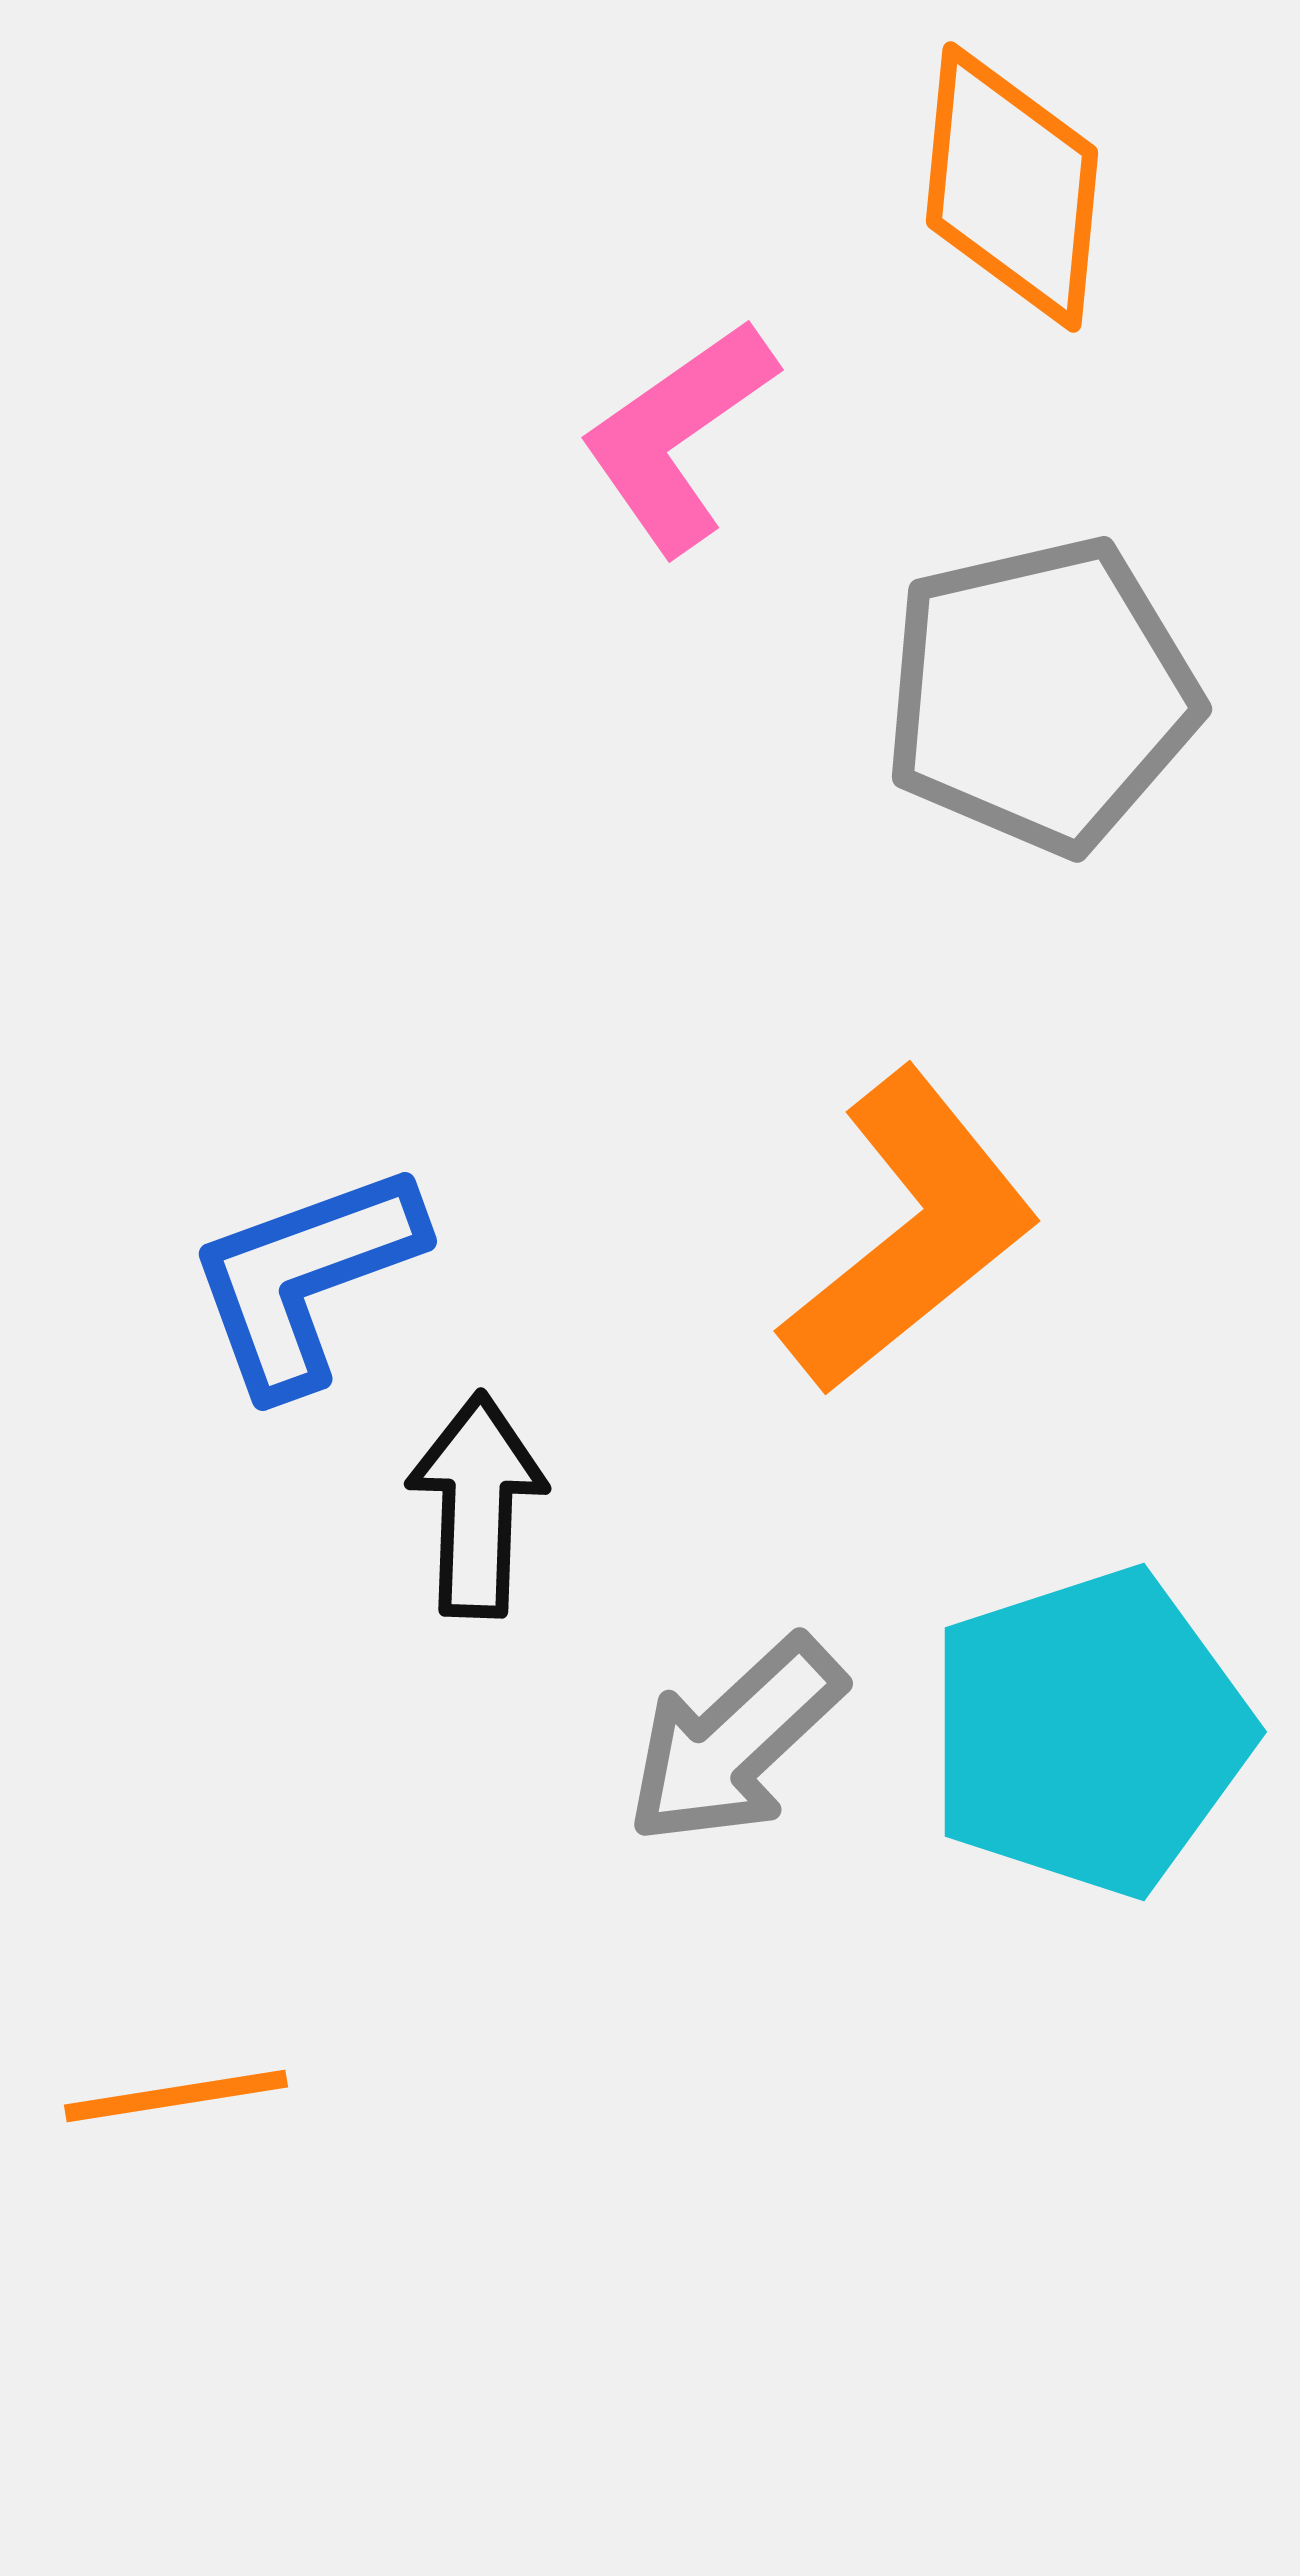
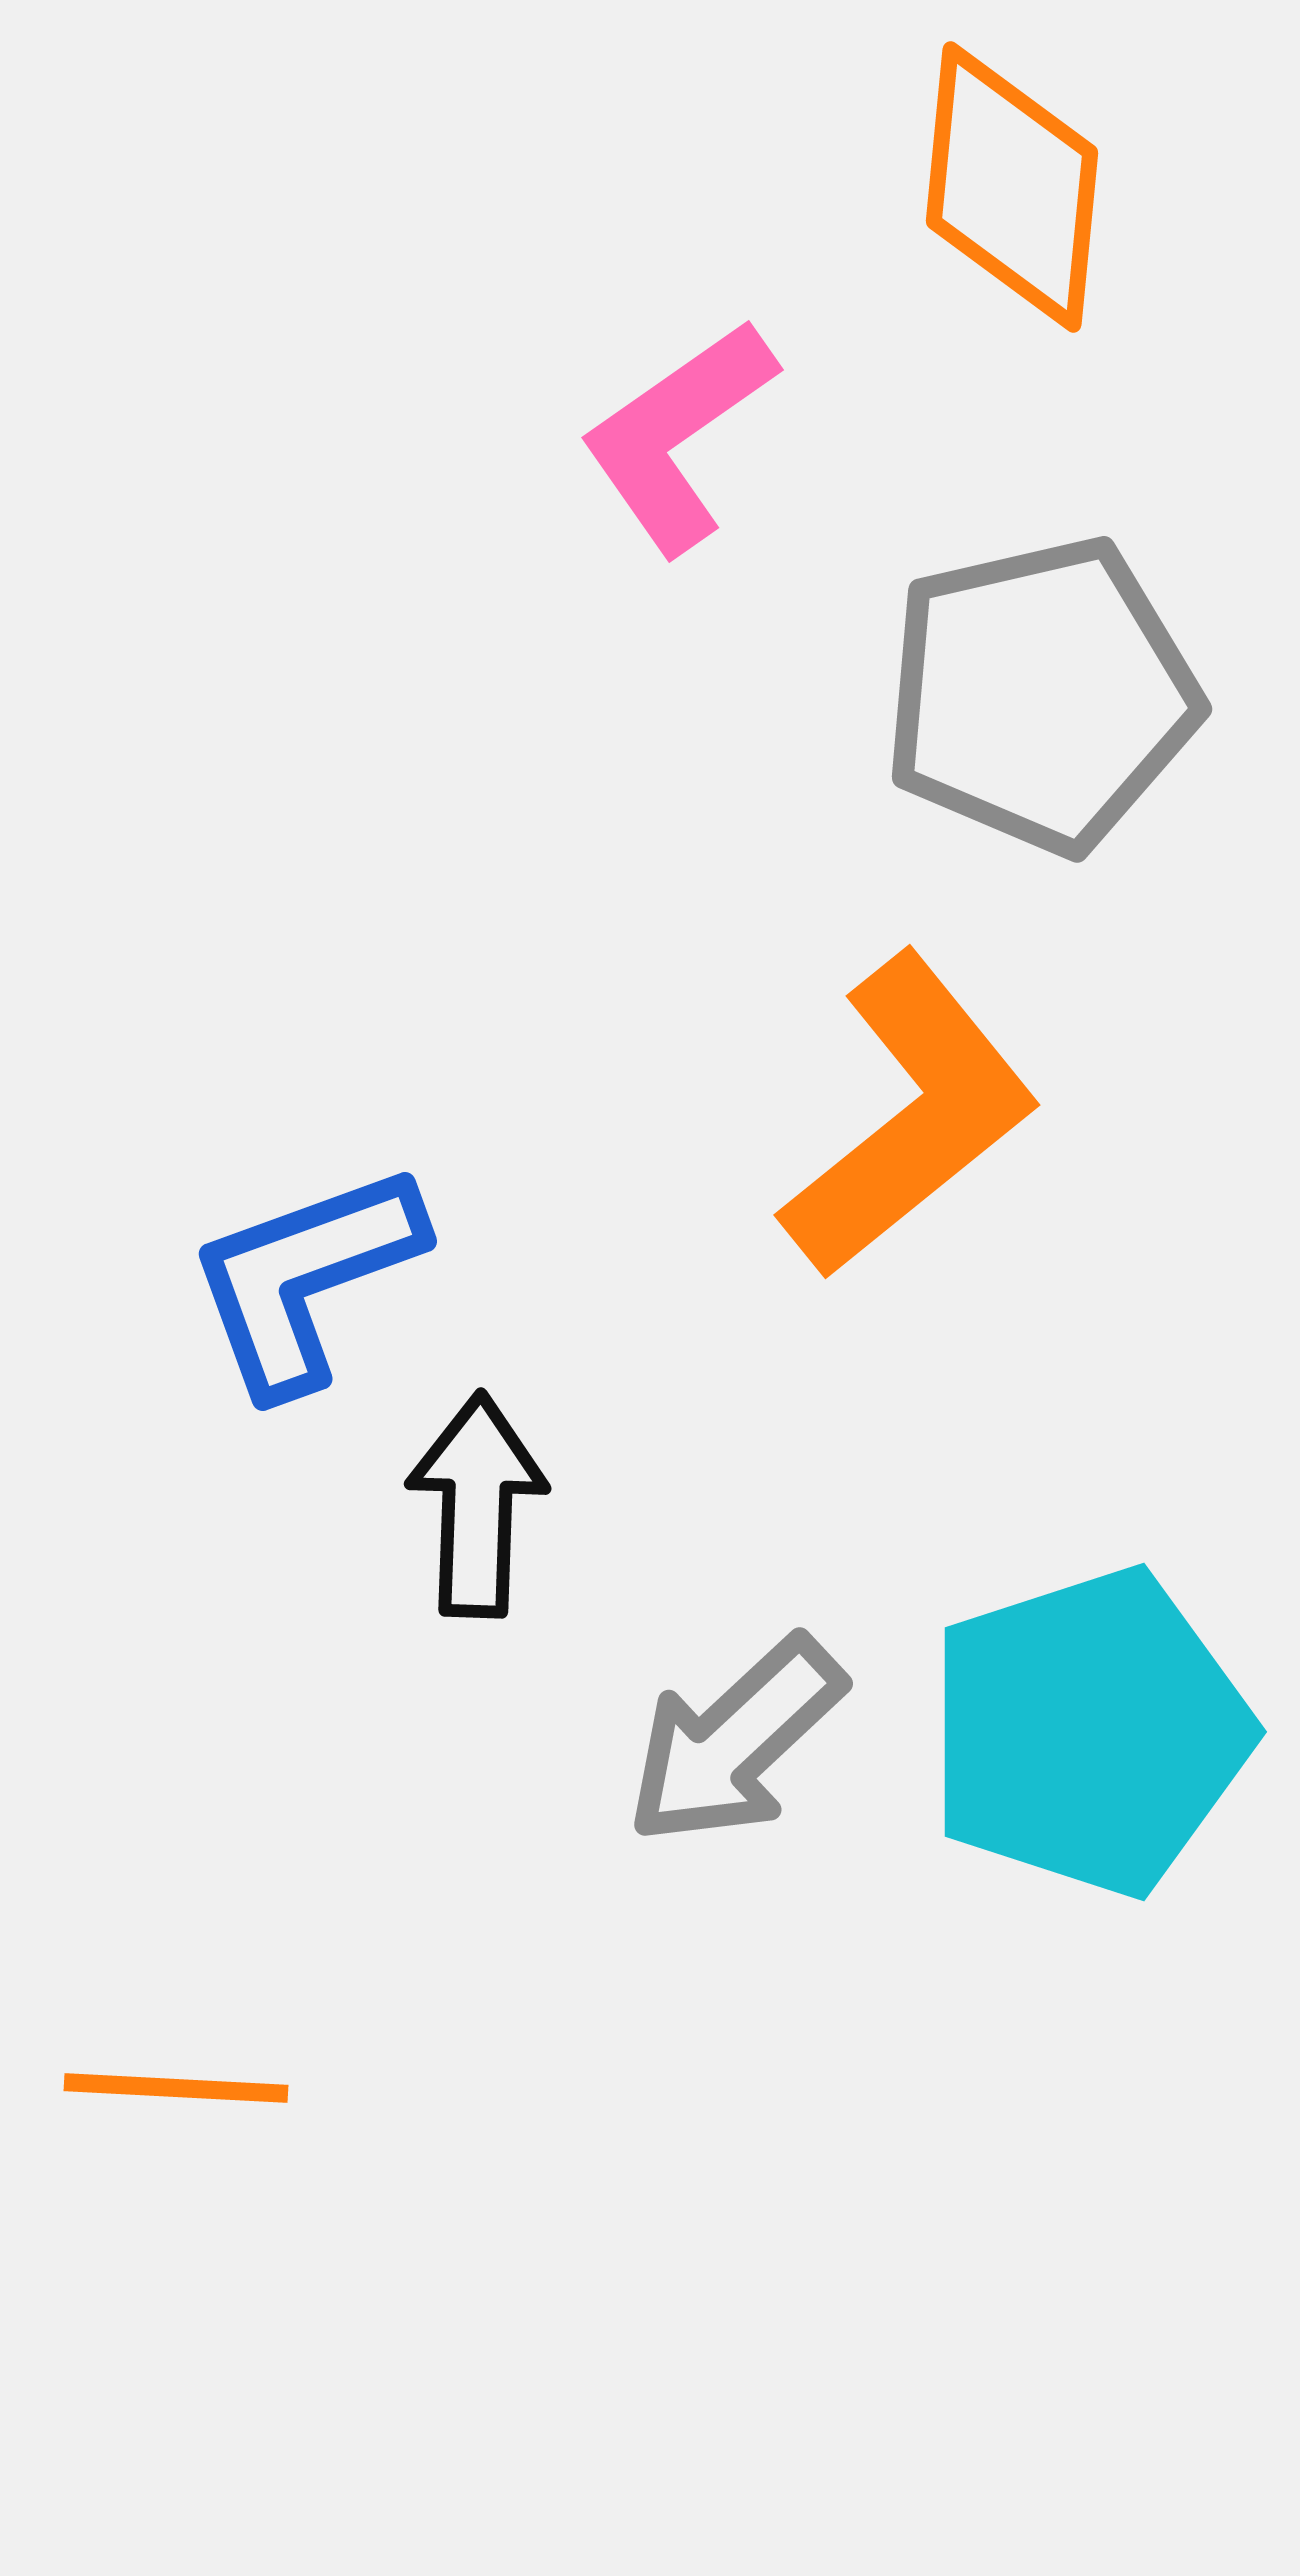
orange L-shape: moved 116 px up
orange line: moved 8 px up; rotated 12 degrees clockwise
